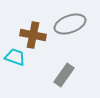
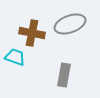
brown cross: moved 1 px left, 2 px up
gray rectangle: rotated 25 degrees counterclockwise
